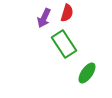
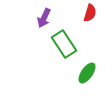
red semicircle: moved 23 px right
